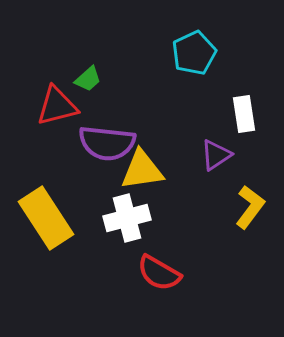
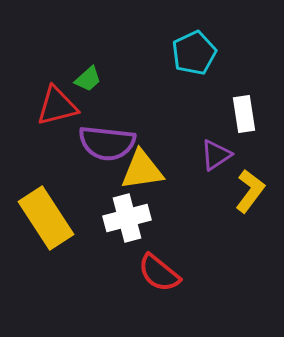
yellow L-shape: moved 16 px up
red semicircle: rotated 9 degrees clockwise
